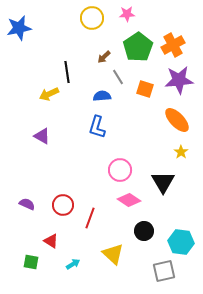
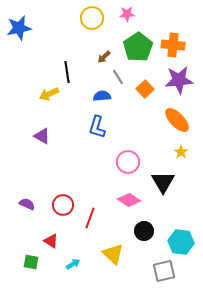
orange cross: rotated 35 degrees clockwise
orange square: rotated 30 degrees clockwise
pink circle: moved 8 px right, 8 px up
